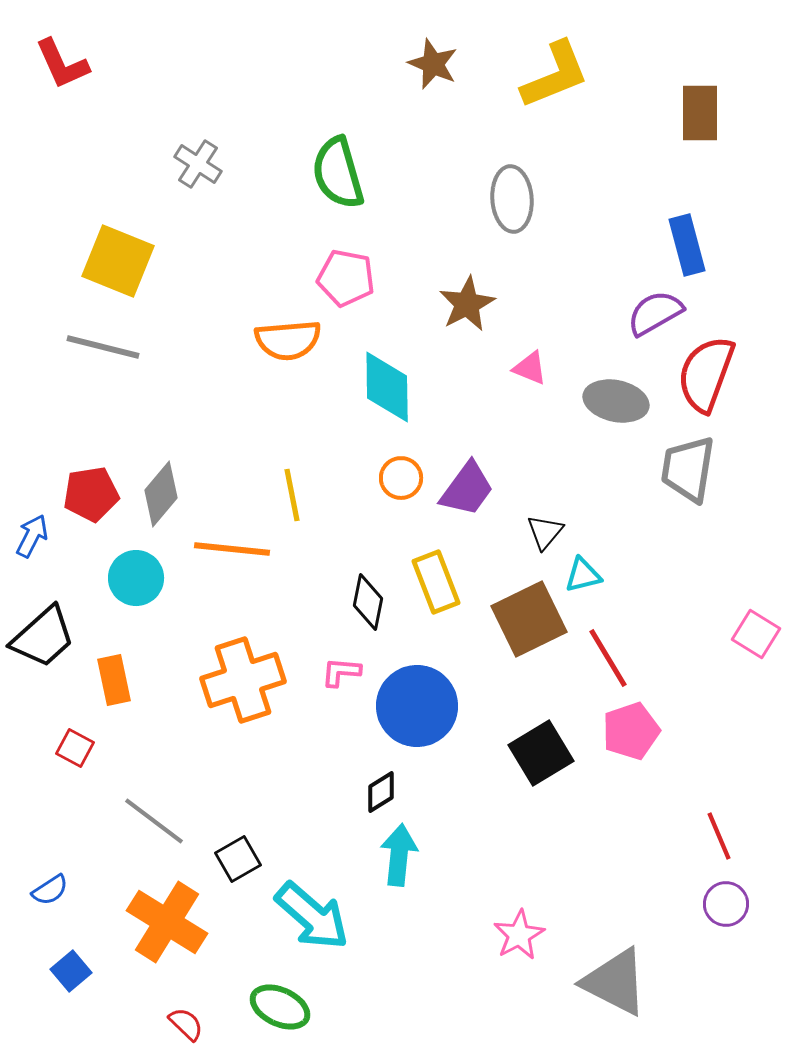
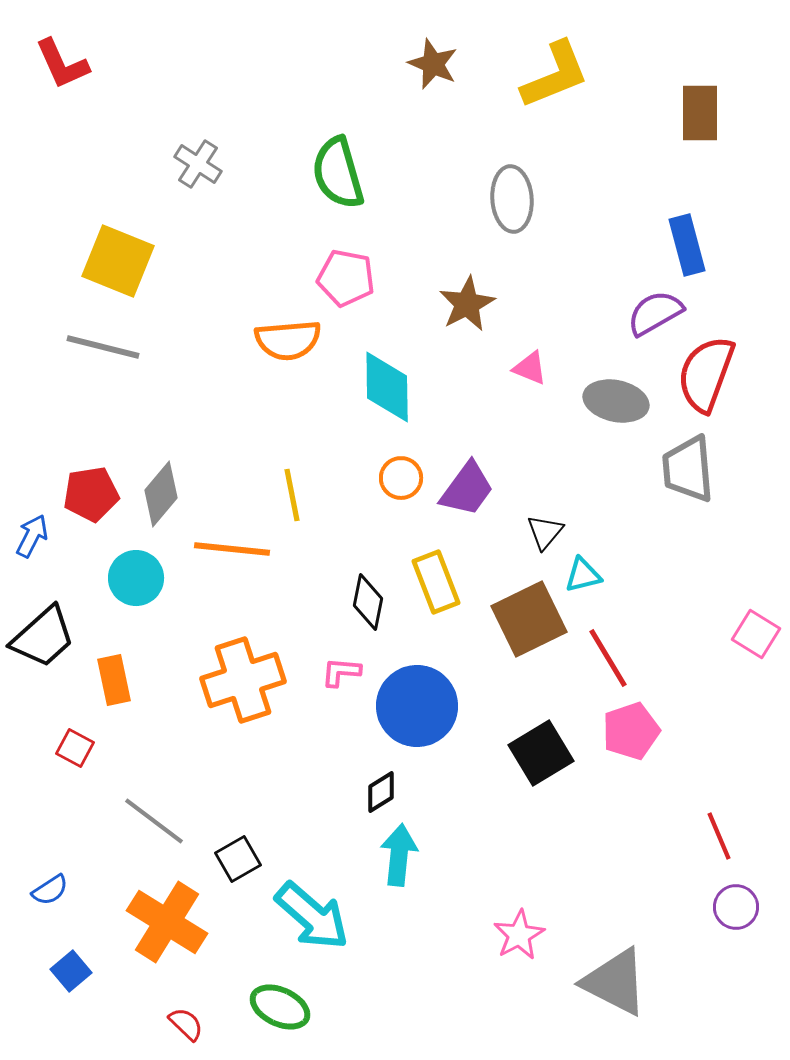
gray trapezoid at (688, 469): rotated 14 degrees counterclockwise
purple circle at (726, 904): moved 10 px right, 3 px down
